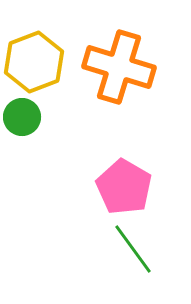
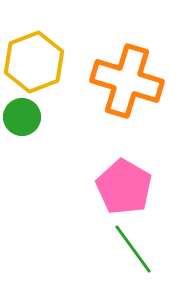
orange cross: moved 8 px right, 14 px down
